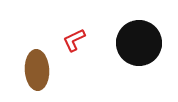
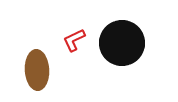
black circle: moved 17 px left
